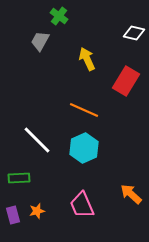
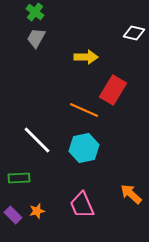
green cross: moved 24 px left, 4 px up
gray trapezoid: moved 4 px left, 3 px up
yellow arrow: moved 1 px left, 2 px up; rotated 115 degrees clockwise
red rectangle: moved 13 px left, 9 px down
cyan hexagon: rotated 12 degrees clockwise
purple rectangle: rotated 30 degrees counterclockwise
